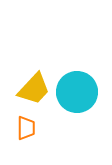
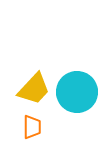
orange trapezoid: moved 6 px right, 1 px up
